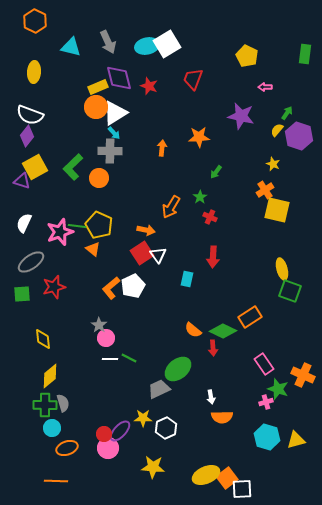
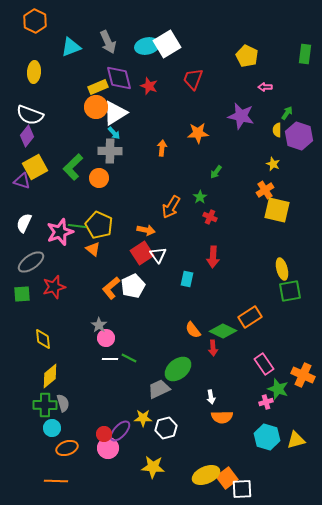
cyan triangle at (71, 47): rotated 35 degrees counterclockwise
yellow semicircle at (277, 130): rotated 40 degrees counterclockwise
orange star at (199, 137): moved 1 px left, 4 px up
green square at (290, 291): rotated 30 degrees counterclockwise
orange semicircle at (193, 330): rotated 12 degrees clockwise
white hexagon at (166, 428): rotated 10 degrees clockwise
